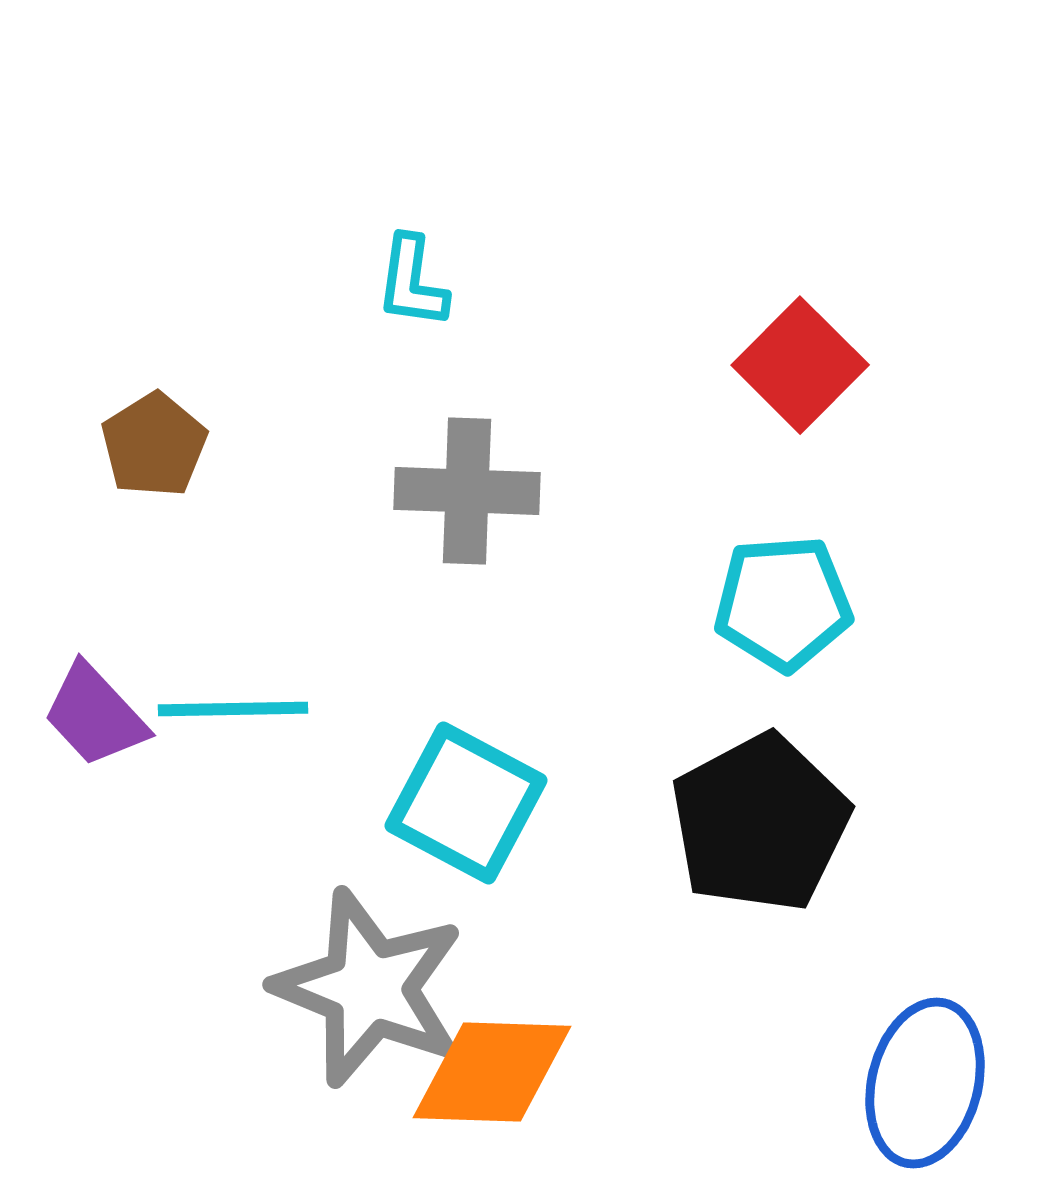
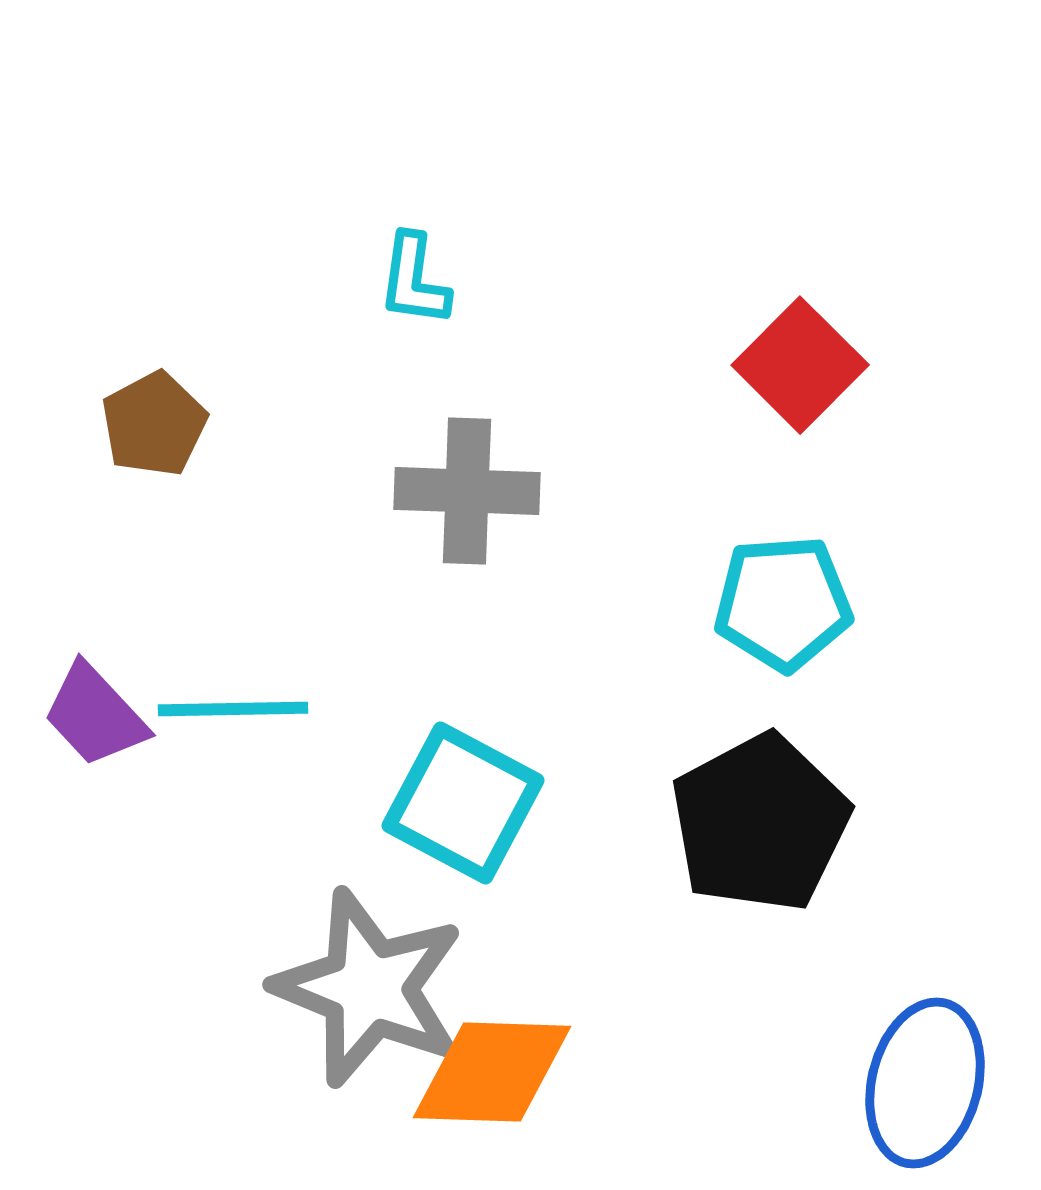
cyan L-shape: moved 2 px right, 2 px up
brown pentagon: moved 21 px up; rotated 4 degrees clockwise
cyan square: moved 3 px left
